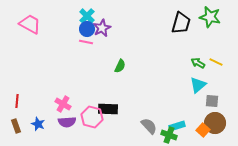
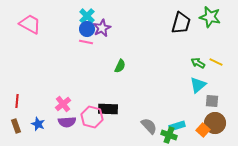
pink cross: rotated 21 degrees clockwise
